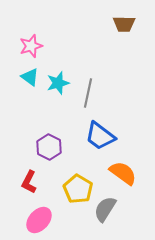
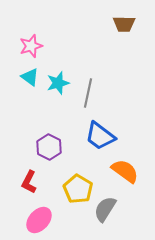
orange semicircle: moved 2 px right, 2 px up
